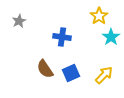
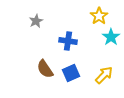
gray star: moved 17 px right
blue cross: moved 6 px right, 4 px down
